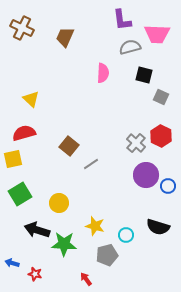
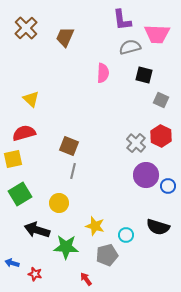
brown cross: moved 4 px right; rotated 20 degrees clockwise
gray square: moved 3 px down
brown square: rotated 18 degrees counterclockwise
gray line: moved 18 px left, 7 px down; rotated 42 degrees counterclockwise
green star: moved 2 px right, 3 px down
